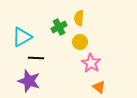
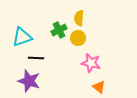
green cross: moved 3 px down
cyan triangle: rotated 10 degrees clockwise
yellow circle: moved 2 px left, 4 px up
pink star: rotated 18 degrees counterclockwise
